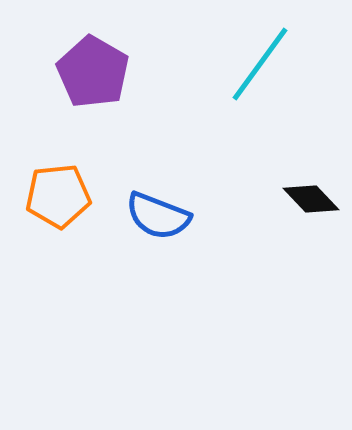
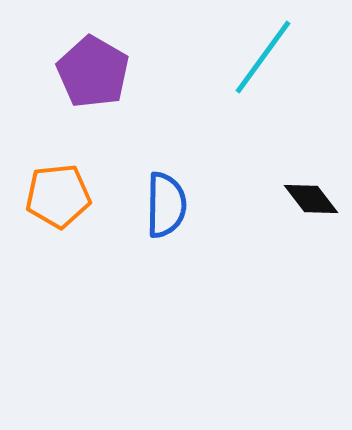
cyan line: moved 3 px right, 7 px up
black diamond: rotated 6 degrees clockwise
blue semicircle: moved 8 px right, 11 px up; rotated 110 degrees counterclockwise
